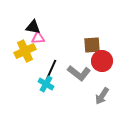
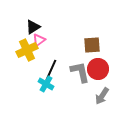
black triangle: rotated 42 degrees counterclockwise
pink triangle: moved 1 px right, 2 px down; rotated 32 degrees counterclockwise
yellow cross: moved 2 px right, 1 px up
red circle: moved 4 px left, 8 px down
gray L-shape: moved 1 px right, 1 px up; rotated 140 degrees counterclockwise
